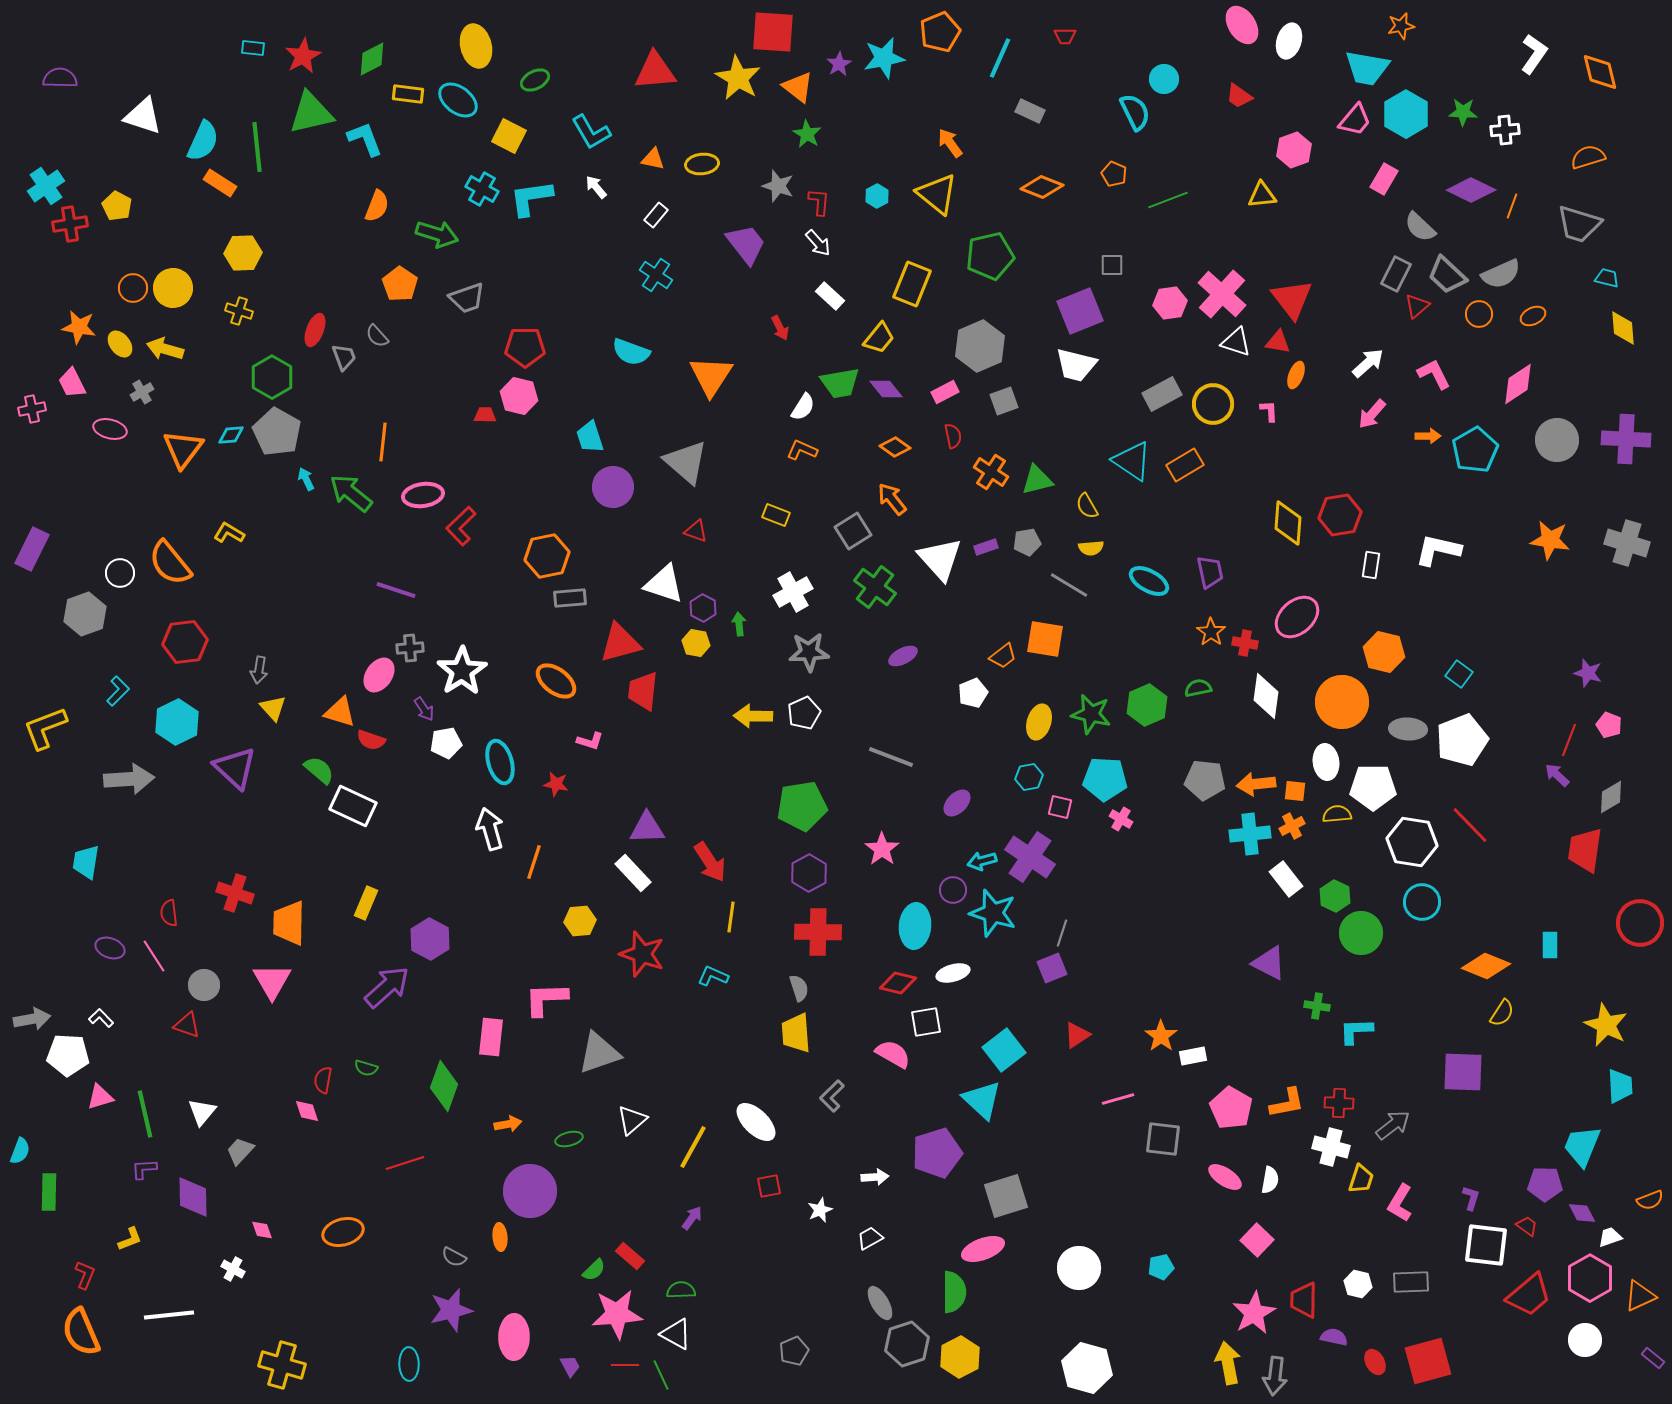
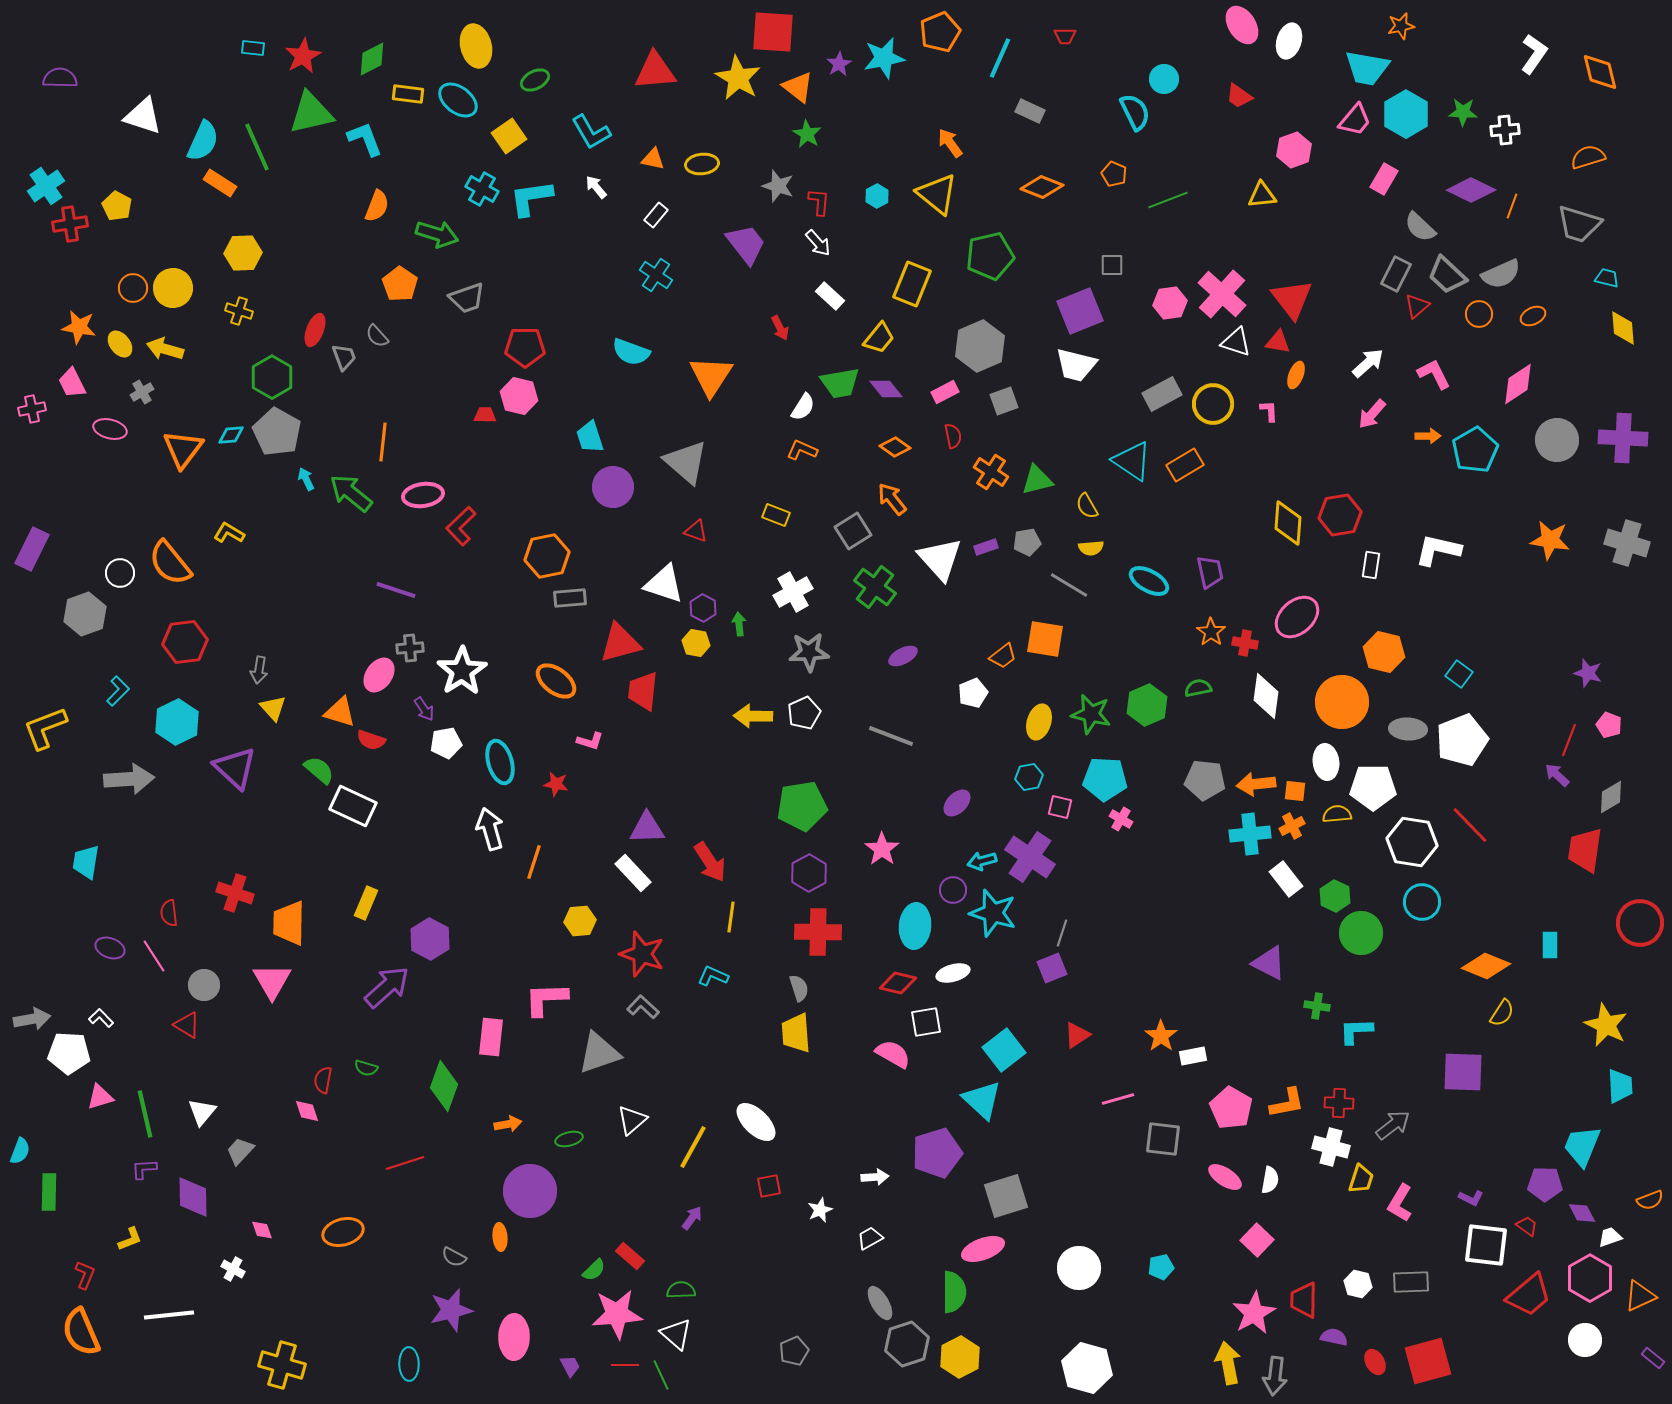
yellow square at (509, 136): rotated 28 degrees clockwise
green line at (257, 147): rotated 18 degrees counterclockwise
purple cross at (1626, 439): moved 3 px left, 1 px up
gray line at (891, 757): moved 21 px up
red triangle at (187, 1025): rotated 12 degrees clockwise
white pentagon at (68, 1055): moved 1 px right, 2 px up
gray L-shape at (832, 1096): moved 189 px left, 89 px up; rotated 88 degrees clockwise
purple L-shape at (1471, 1198): rotated 100 degrees clockwise
white triangle at (676, 1334): rotated 12 degrees clockwise
